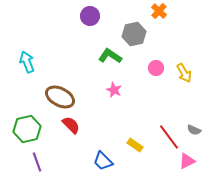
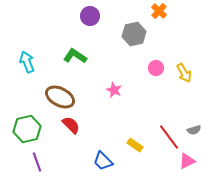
green L-shape: moved 35 px left
gray semicircle: rotated 40 degrees counterclockwise
